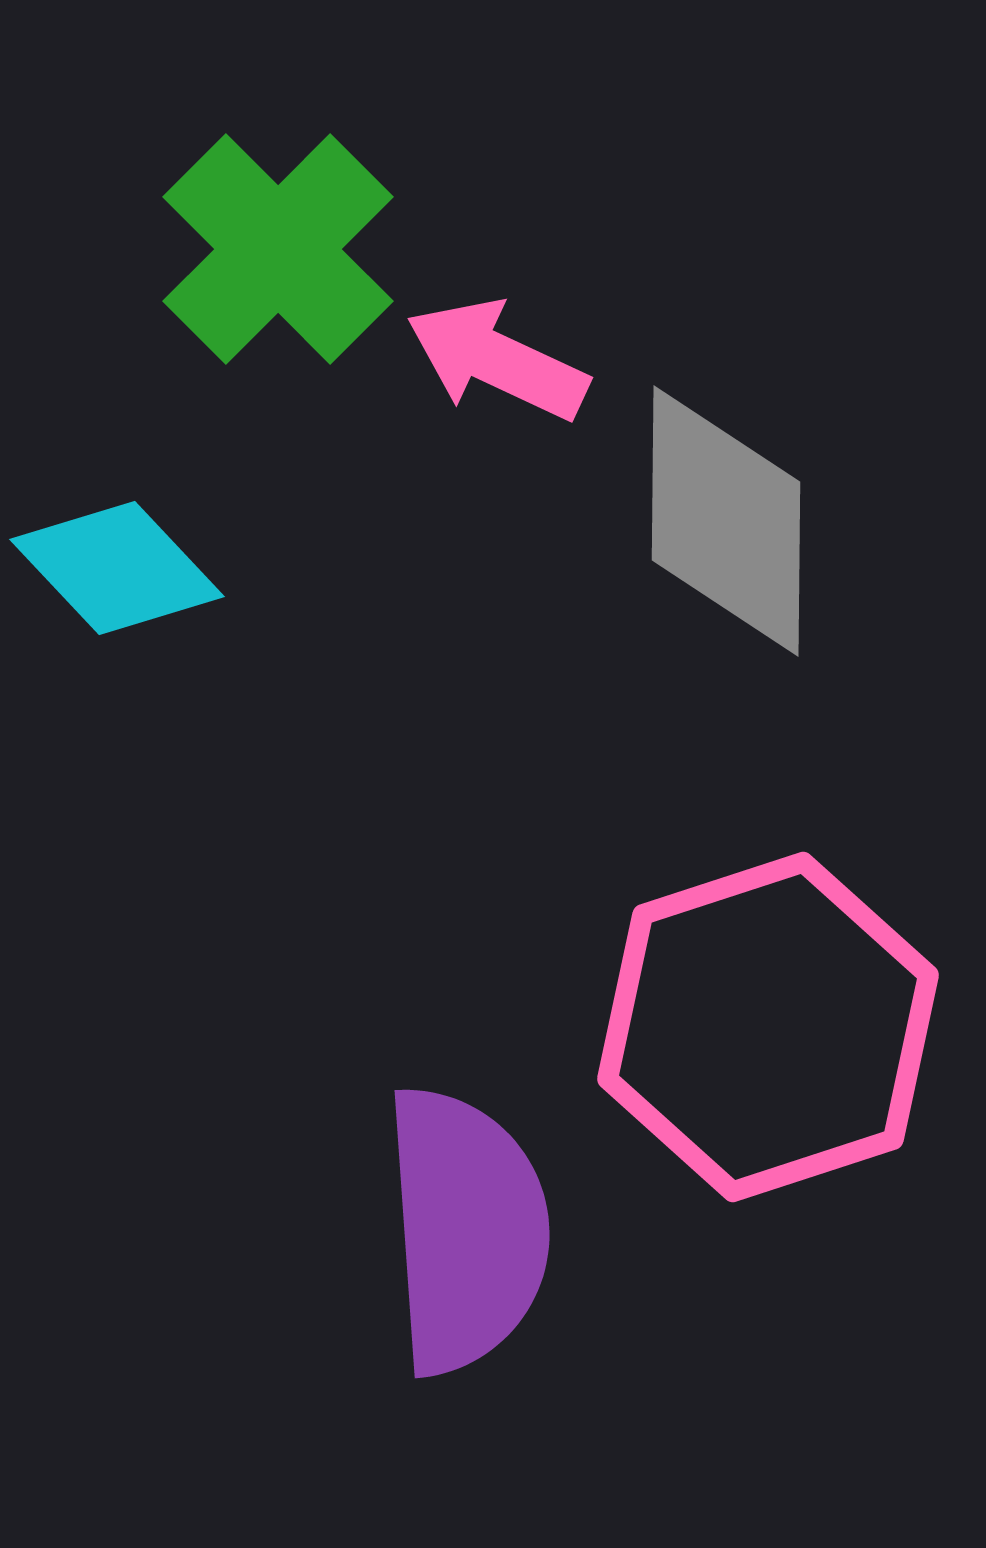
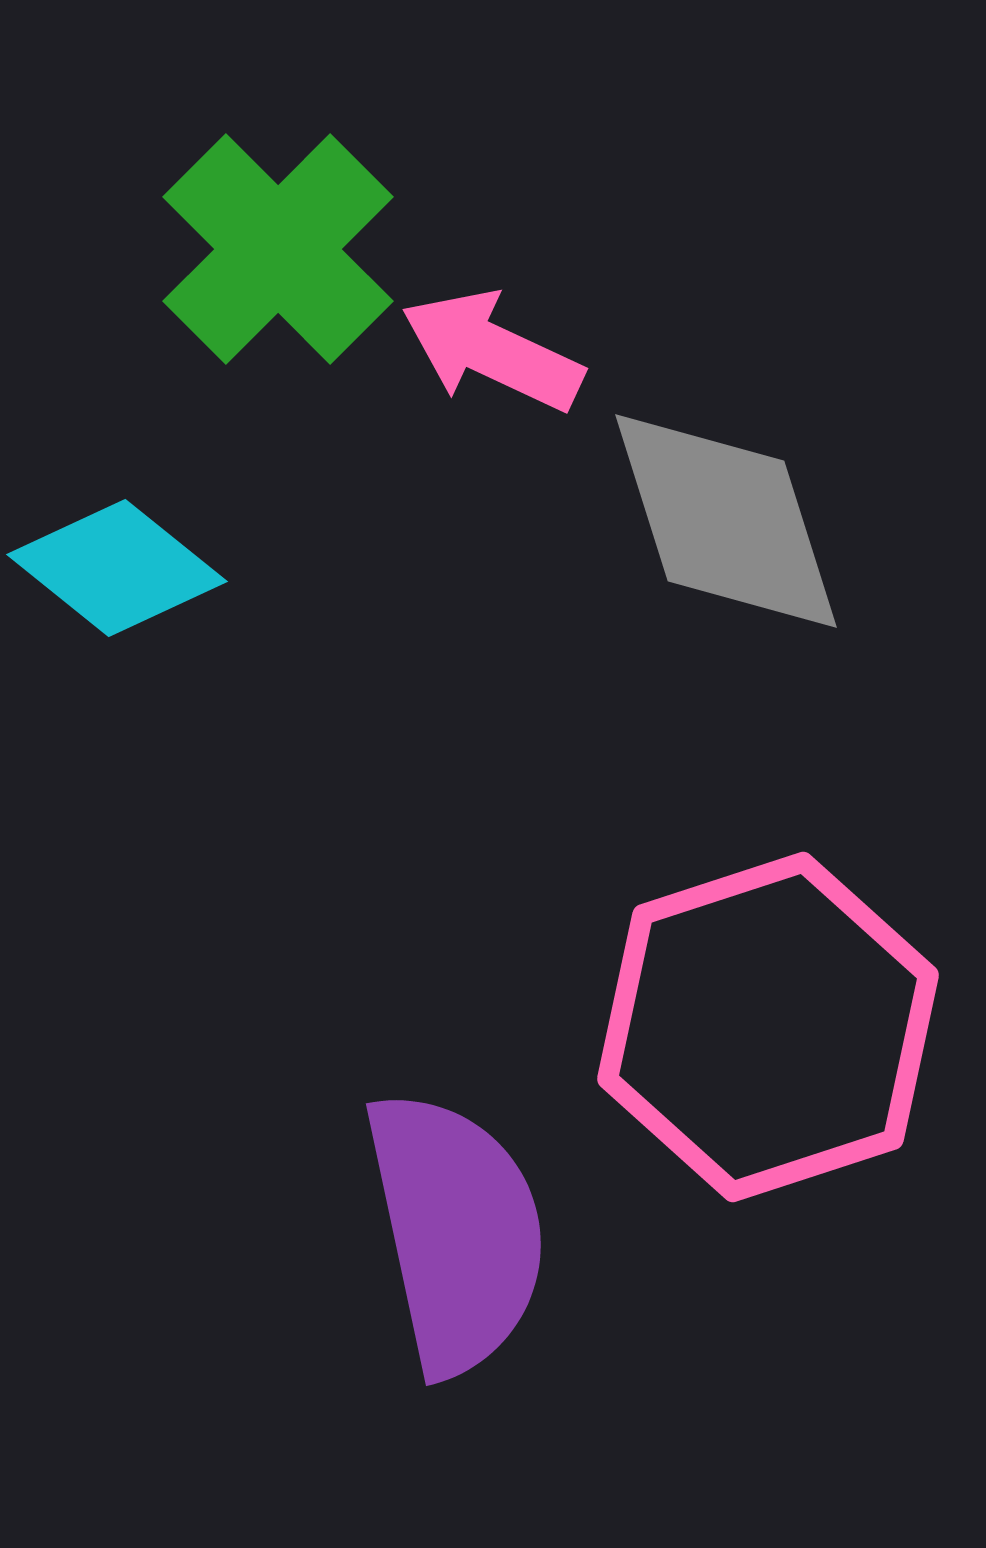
pink arrow: moved 5 px left, 9 px up
gray diamond: rotated 18 degrees counterclockwise
cyan diamond: rotated 8 degrees counterclockwise
purple semicircle: moved 10 px left, 2 px down; rotated 8 degrees counterclockwise
